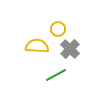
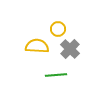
green line: rotated 25 degrees clockwise
